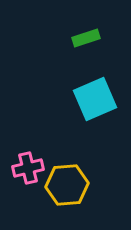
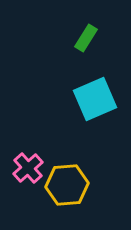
green rectangle: rotated 40 degrees counterclockwise
pink cross: rotated 28 degrees counterclockwise
